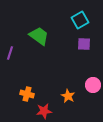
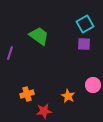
cyan square: moved 5 px right, 4 px down
orange cross: rotated 32 degrees counterclockwise
